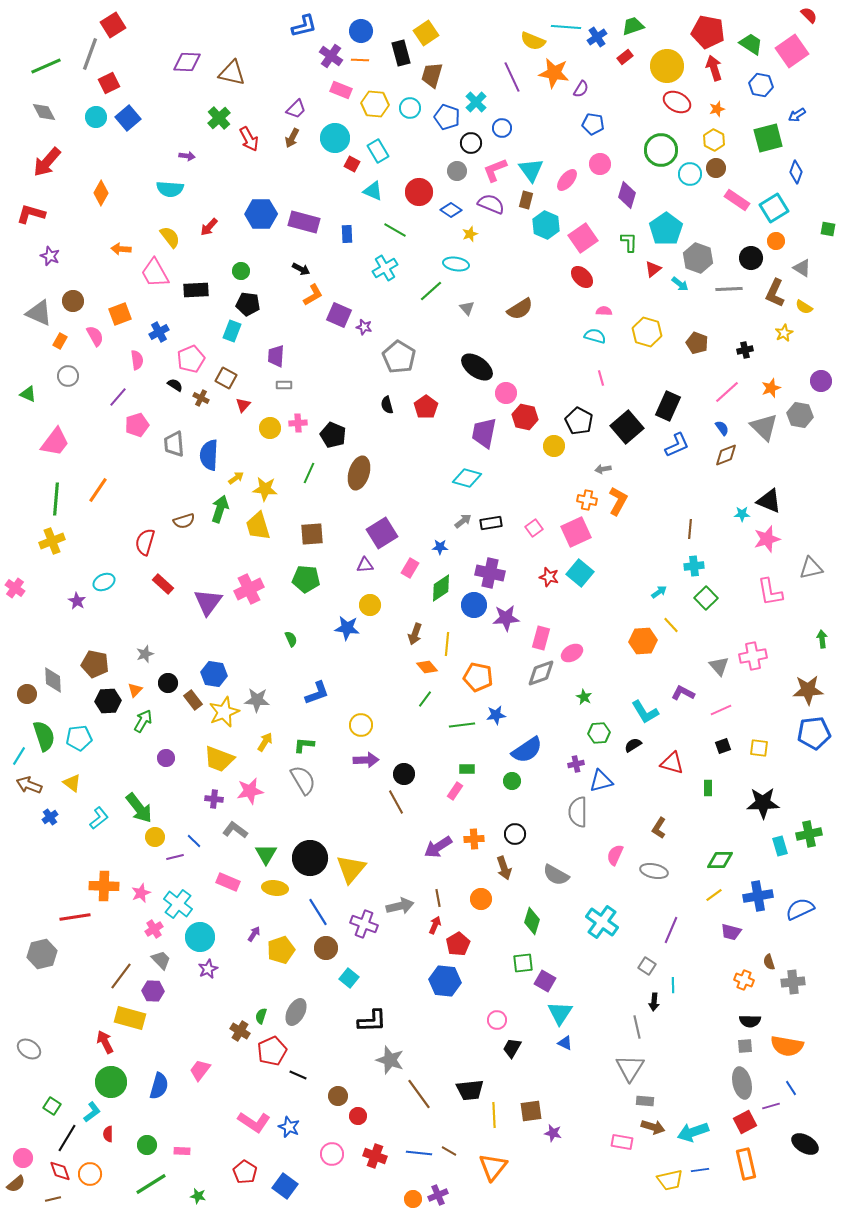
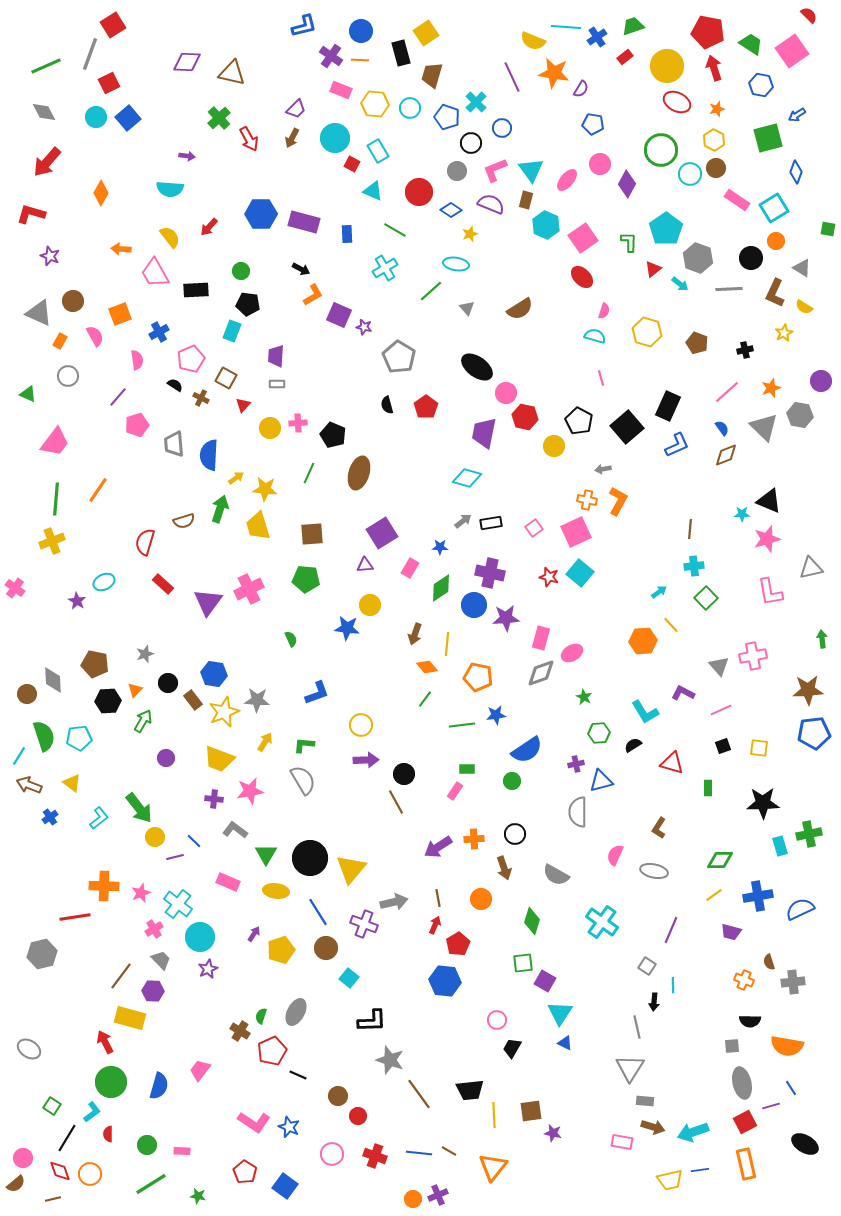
purple diamond at (627, 195): moved 11 px up; rotated 12 degrees clockwise
pink semicircle at (604, 311): rotated 105 degrees clockwise
gray rectangle at (284, 385): moved 7 px left, 1 px up
yellow ellipse at (275, 888): moved 1 px right, 3 px down
gray arrow at (400, 906): moved 6 px left, 4 px up
gray square at (745, 1046): moved 13 px left
